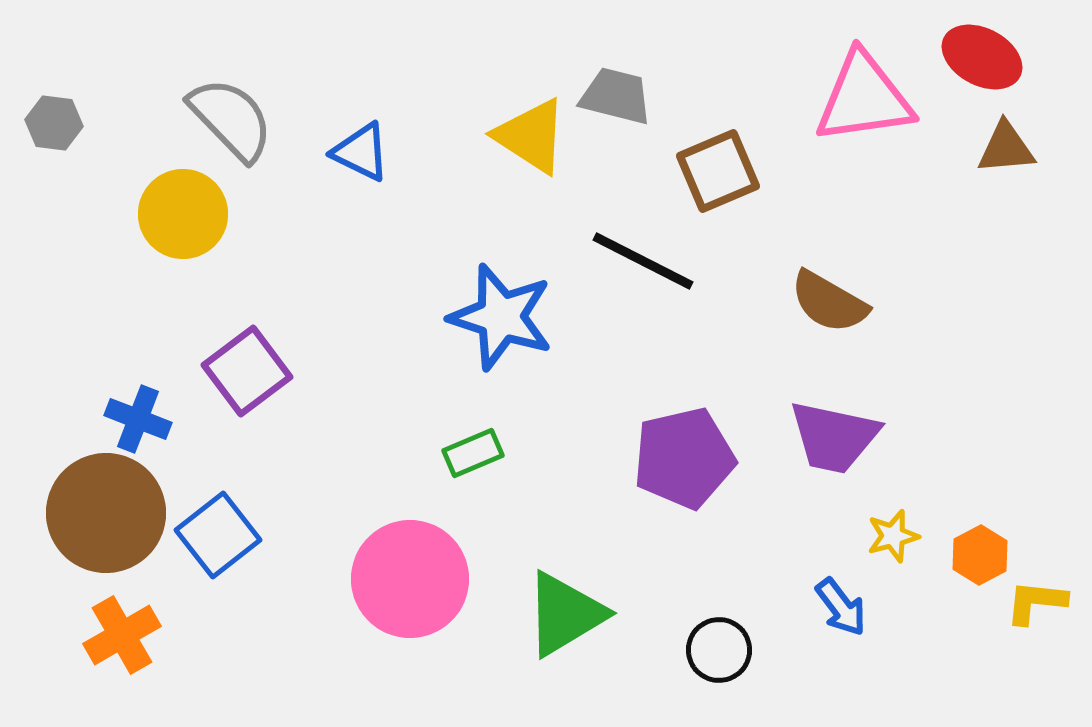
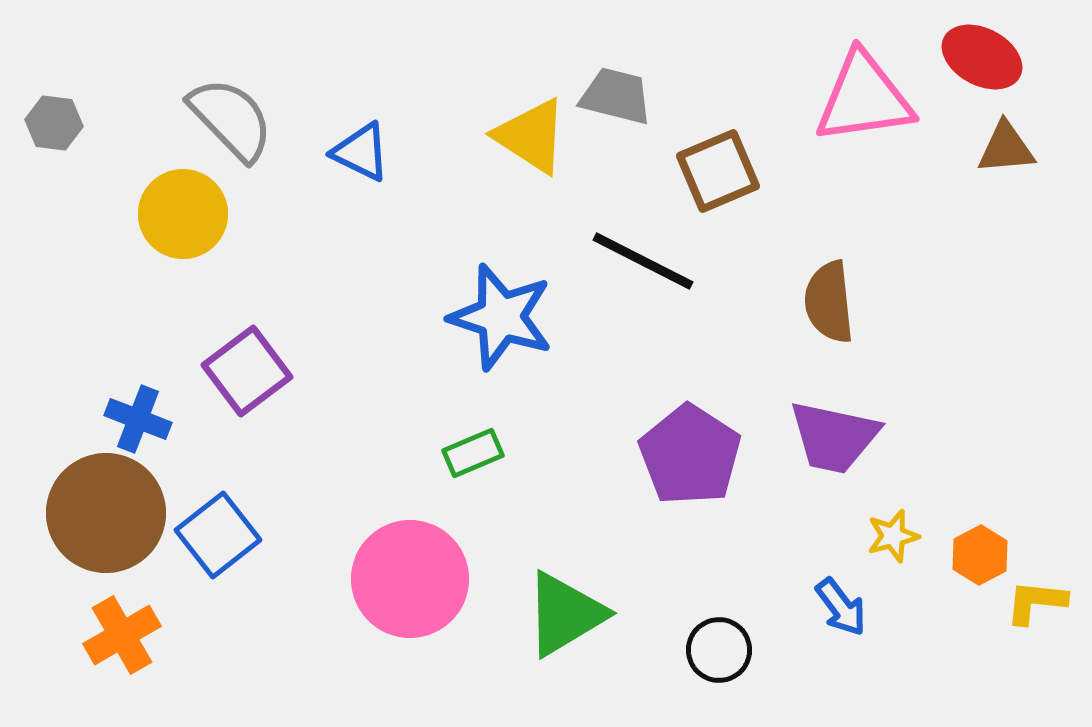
brown semicircle: rotated 54 degrees clockwise
purple pentagon: moved 6 px right, 3 px up; rotated 26 degrees counterclockwise
